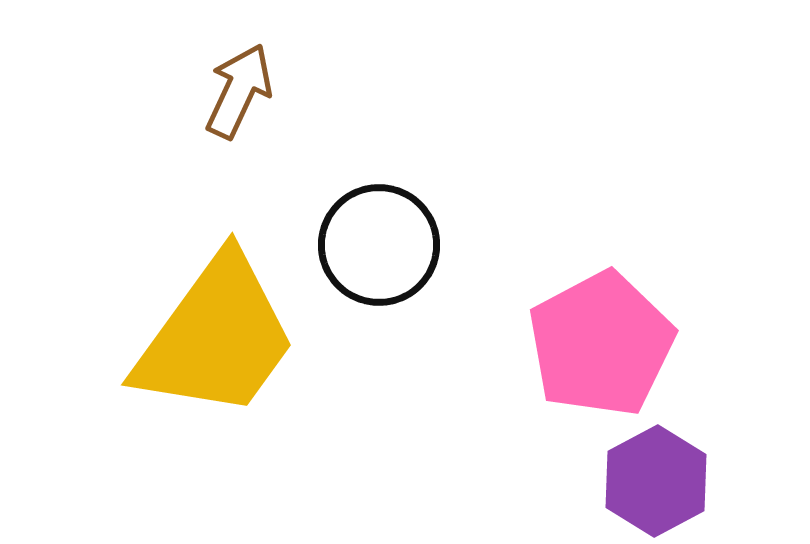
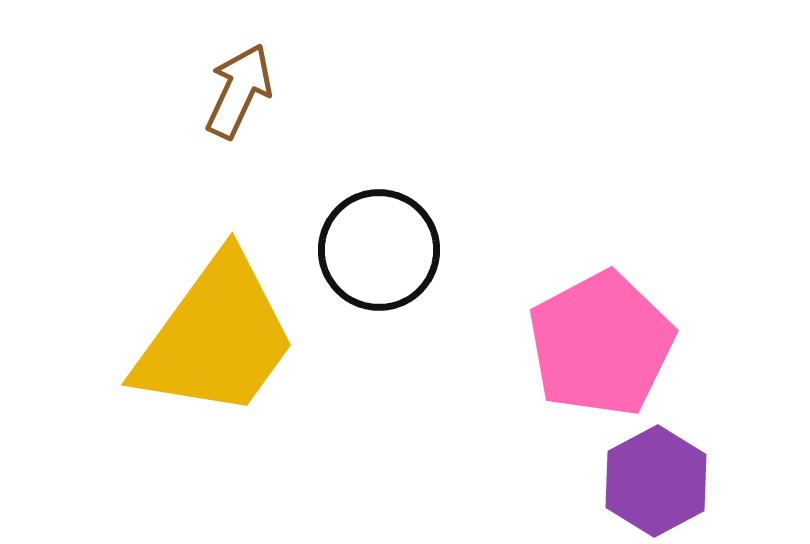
black circle: moved 5 px down
